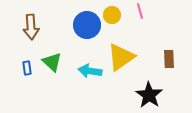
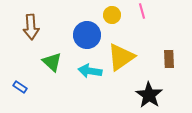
pink line: moved 2 px right
blue circle: moved 10 px down
blue rectangle: moved 7 px left, 19 px down; rotated 48 degrees counterclockwise
